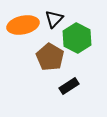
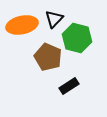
orange ellipse: moved 1 px left
green hexagon: rotated 12 degrees counterclockwise
brown pentagon: moved 2 px left; rotated 8 degrees counterclockwise
